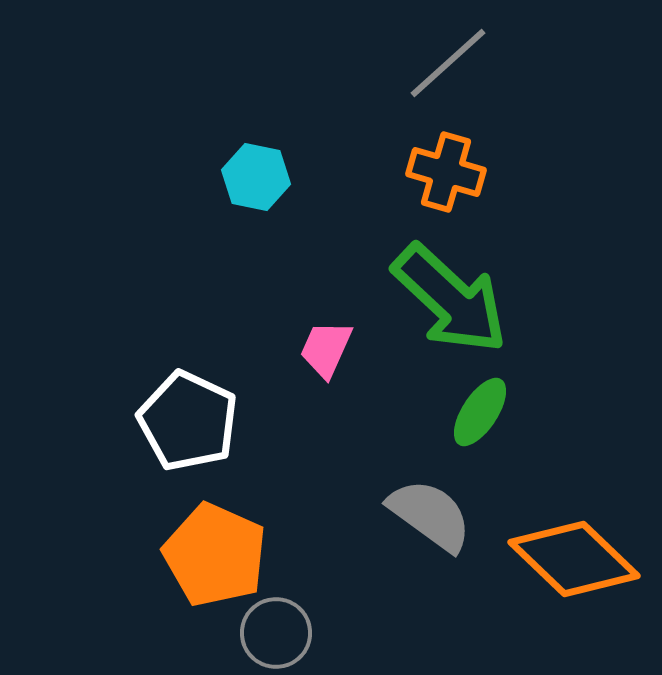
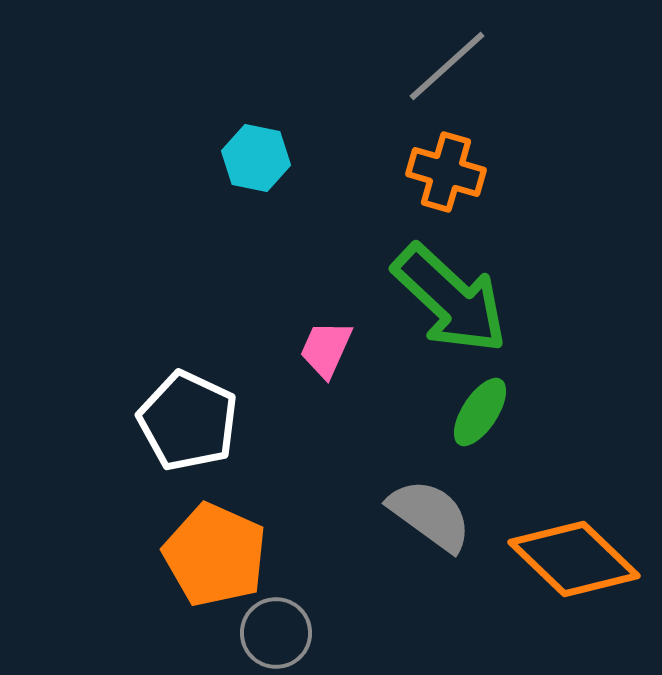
gray line: moved 1 px left, 3 px down
cyan hexagon: moved 19 px up
